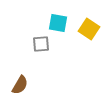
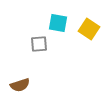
gray square: moved 2 px left
brown semicircle: rotated 42 degrees clockwise
